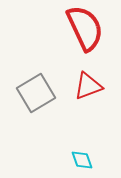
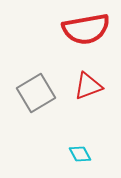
red semicircle: moved 1 px right, 1 px down; rotated 105 degrees clockwise
cyan diamond: moved 2 px left, 6 px up; rotated 10 degrees counterclockwise
